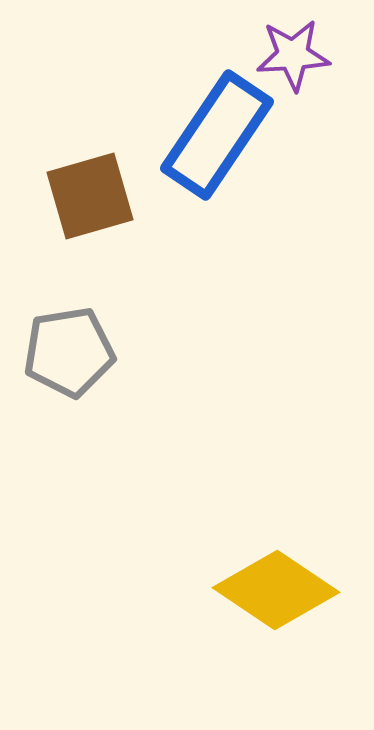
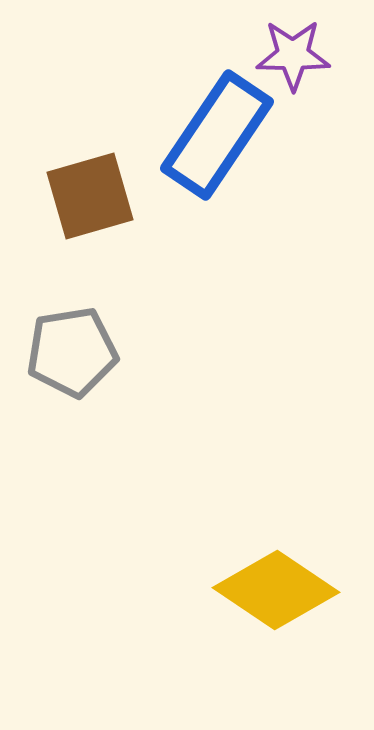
purple star: rotated 4 degrees clockwise
gray pentagon: moved 3 px right
